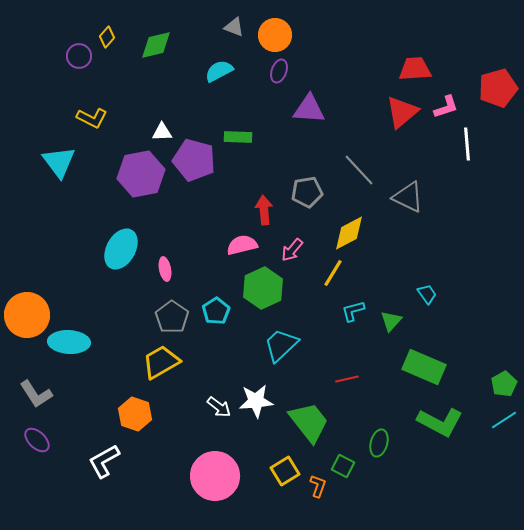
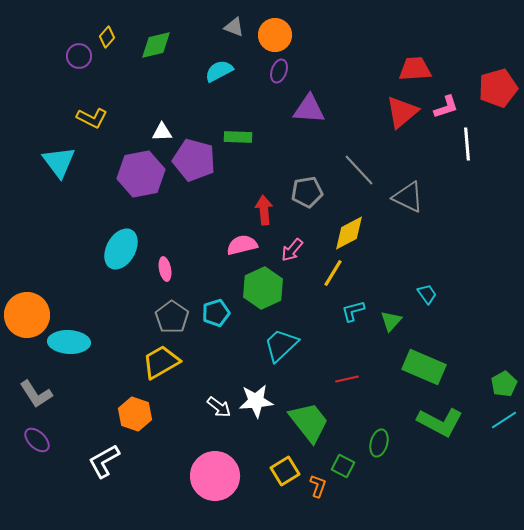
cyan pentagon at (216, 311): moved 2 px down; rotated 16 degrees clockwise
